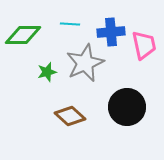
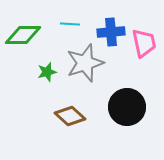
pink trapezoid: moved 2 px up
gray star: rotated 6 degrees clockwise
